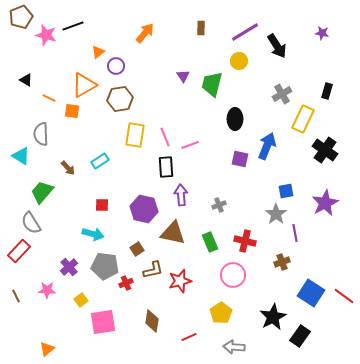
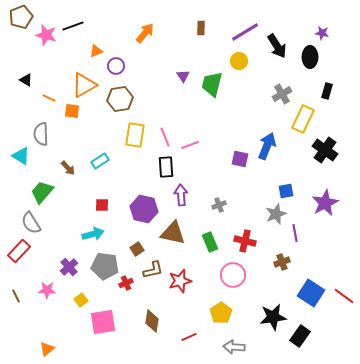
orange triangle at (98, 52): moved 2 px left, 1 px up; rotated 16 degrees clockwise
black ellipse at (235, 119): moved 75 px right, 62 px up
gray star at (276, 214): rotated 15 degrees clockwise
cyan arrow at (93, 234): rotated 30 degrees counterclockwise
black star at (273, 317): rotated 20 degrees clockwise
